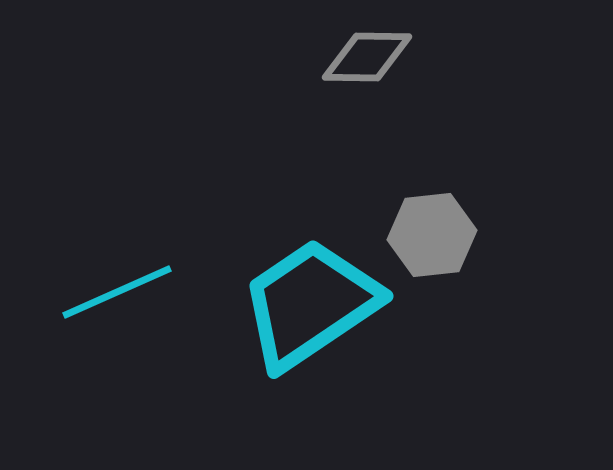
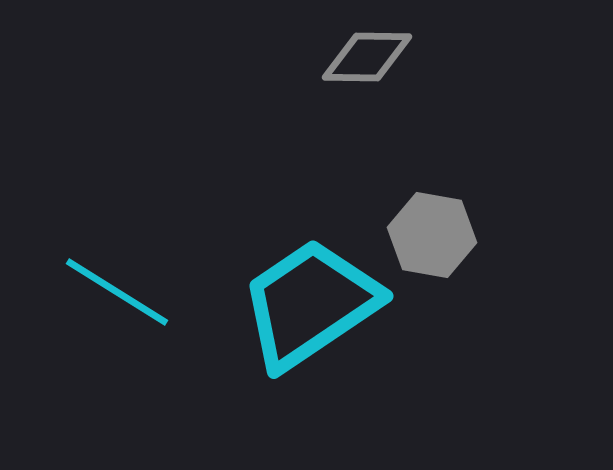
gray hexagon: rotated 16 degrees clockwise
cyan line: rotated 56 degrees clockwise
